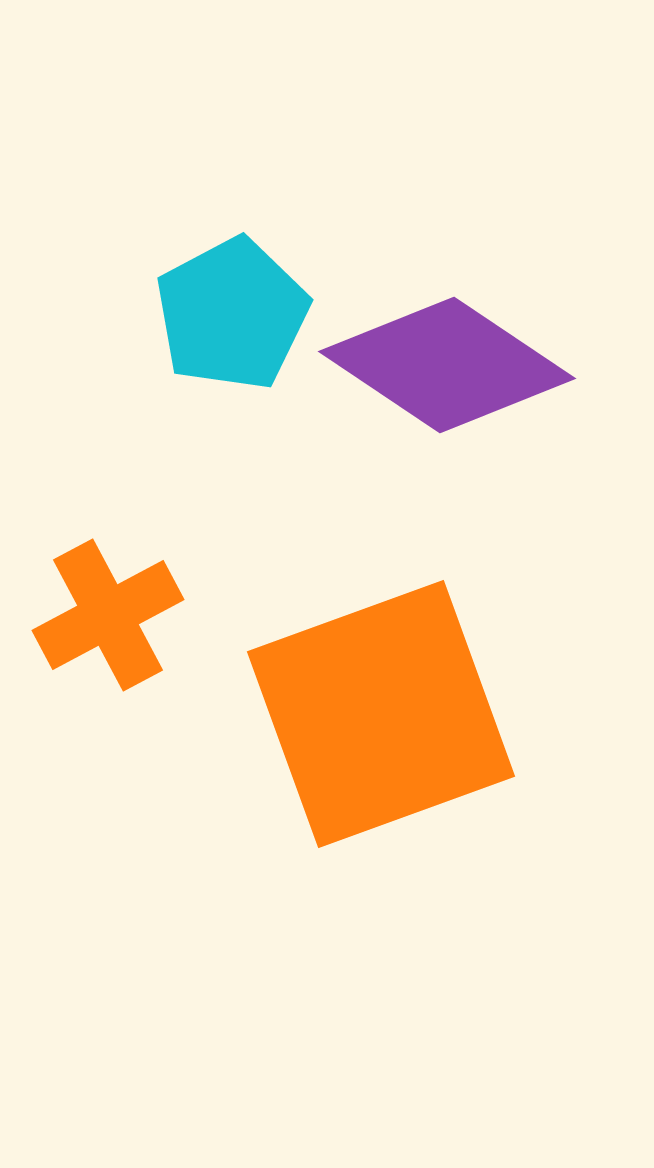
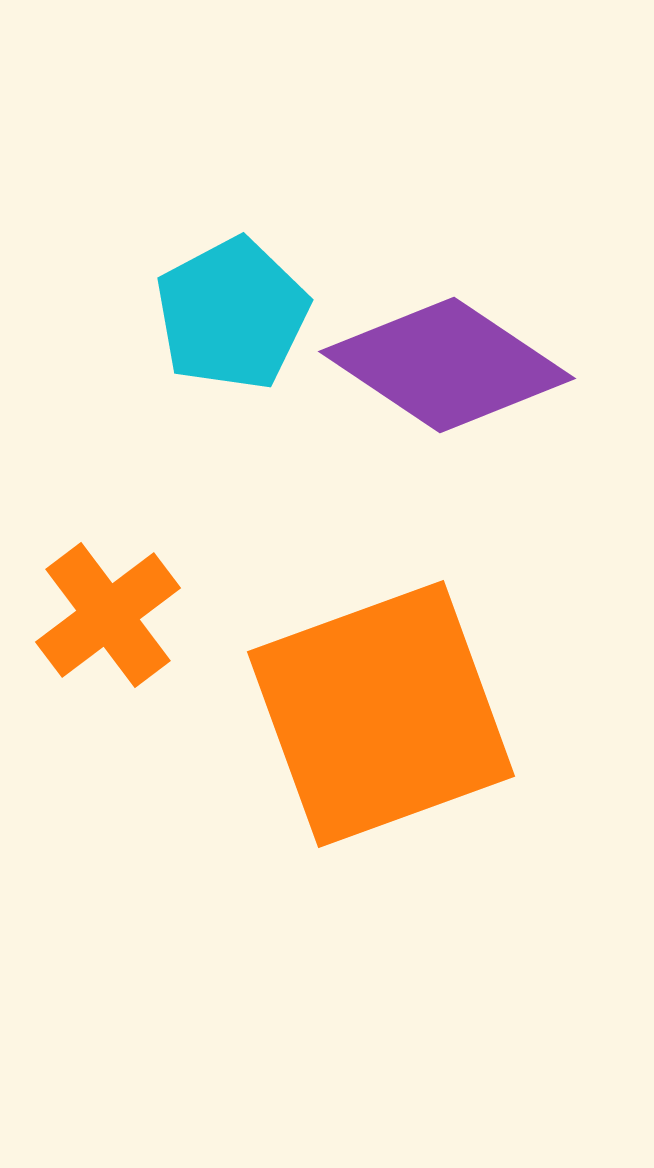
orange cross: rotated 9 degrees counterclockwise
